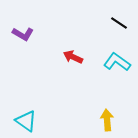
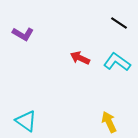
red arrow: moved 7 px right, 1 px down
yellow arrow: moved 2 px right, 2 px down; rotated 20 degrees counterclockwise
